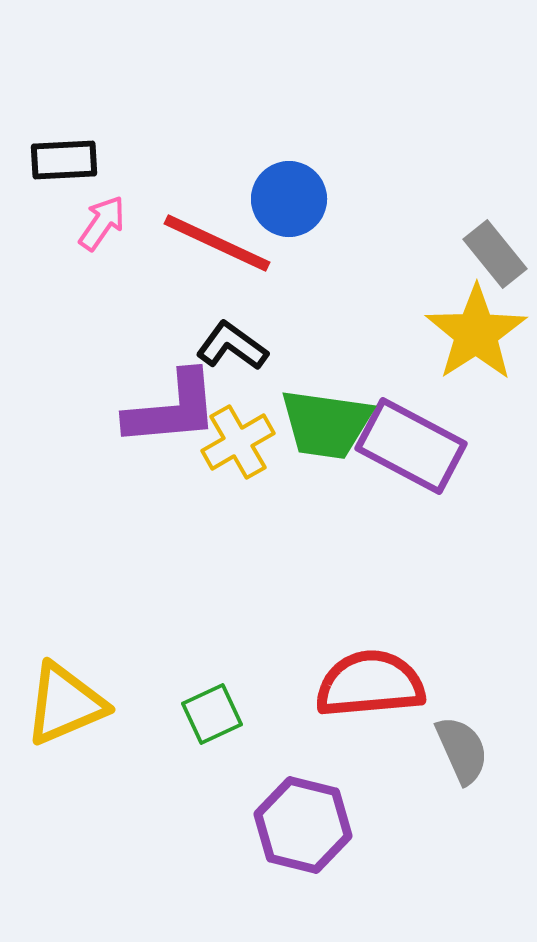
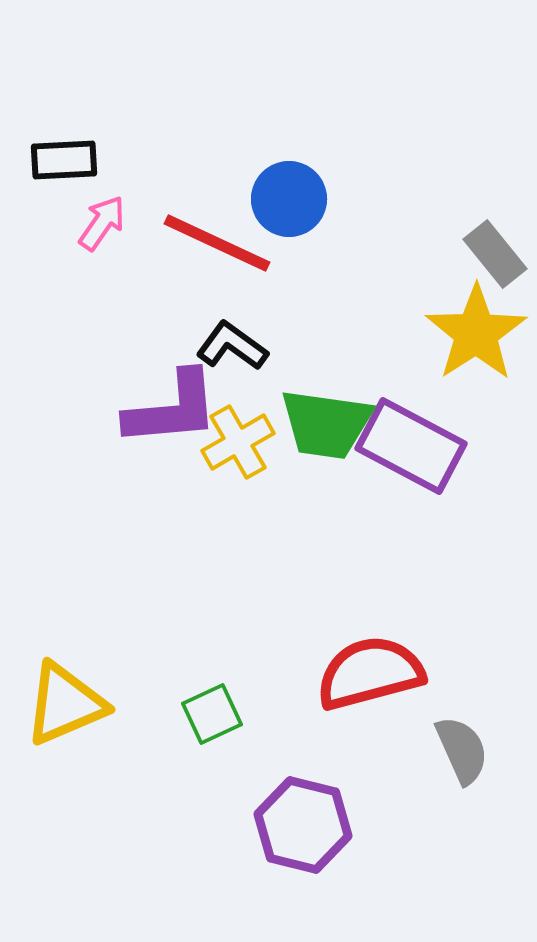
red semicircle: moved 11 px up; rotated 10 degrees counterclockwise
